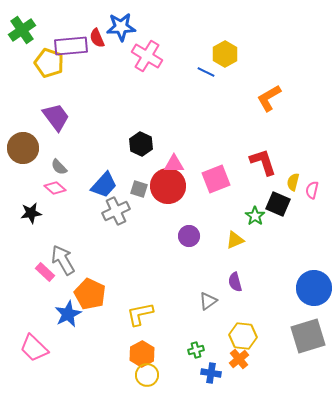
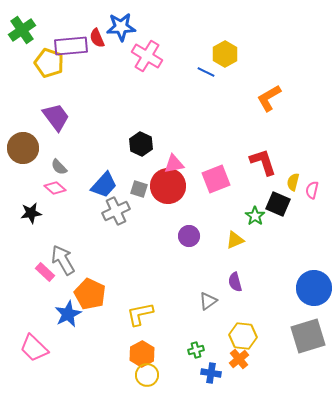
pink triangle at (174, 164): rotated 10 degrees counterclockwise
